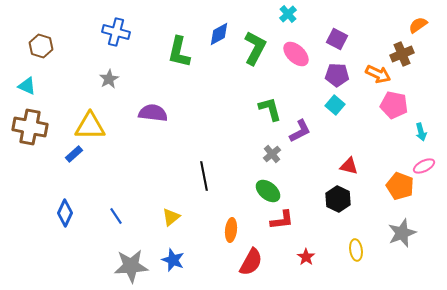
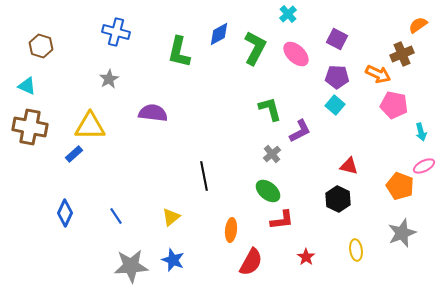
purple pentagon at (337, 75): moved 2 px down
